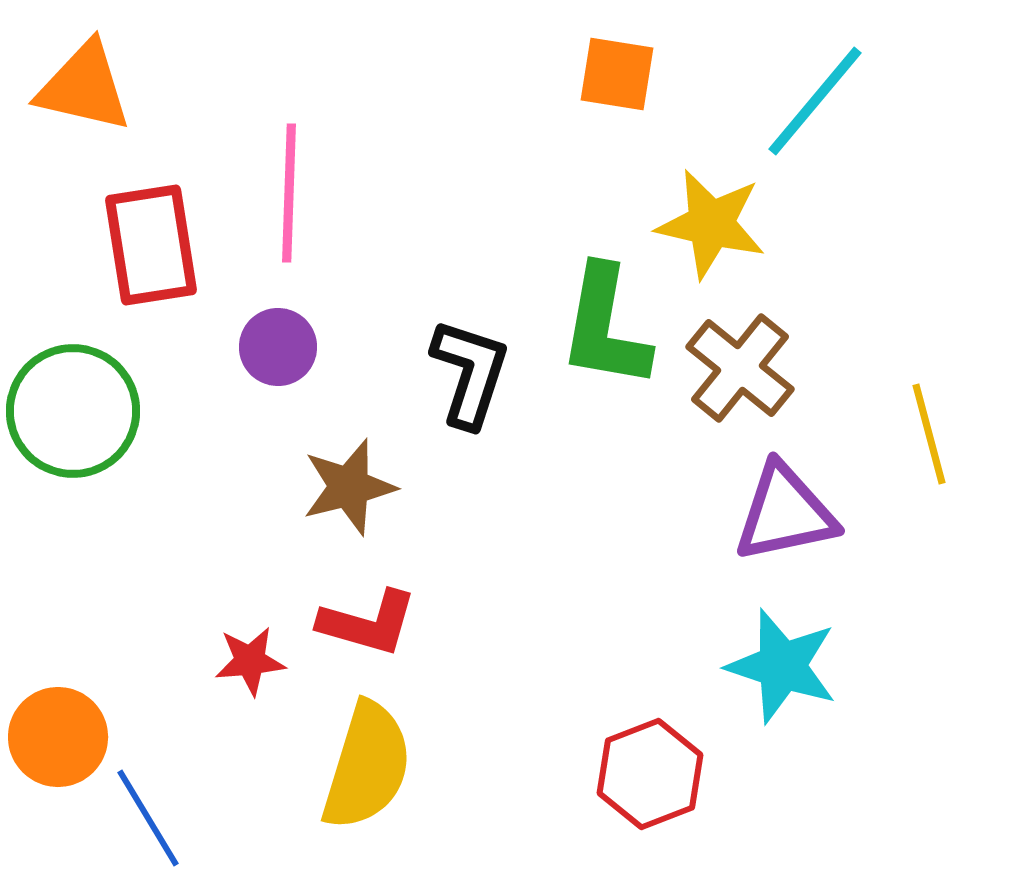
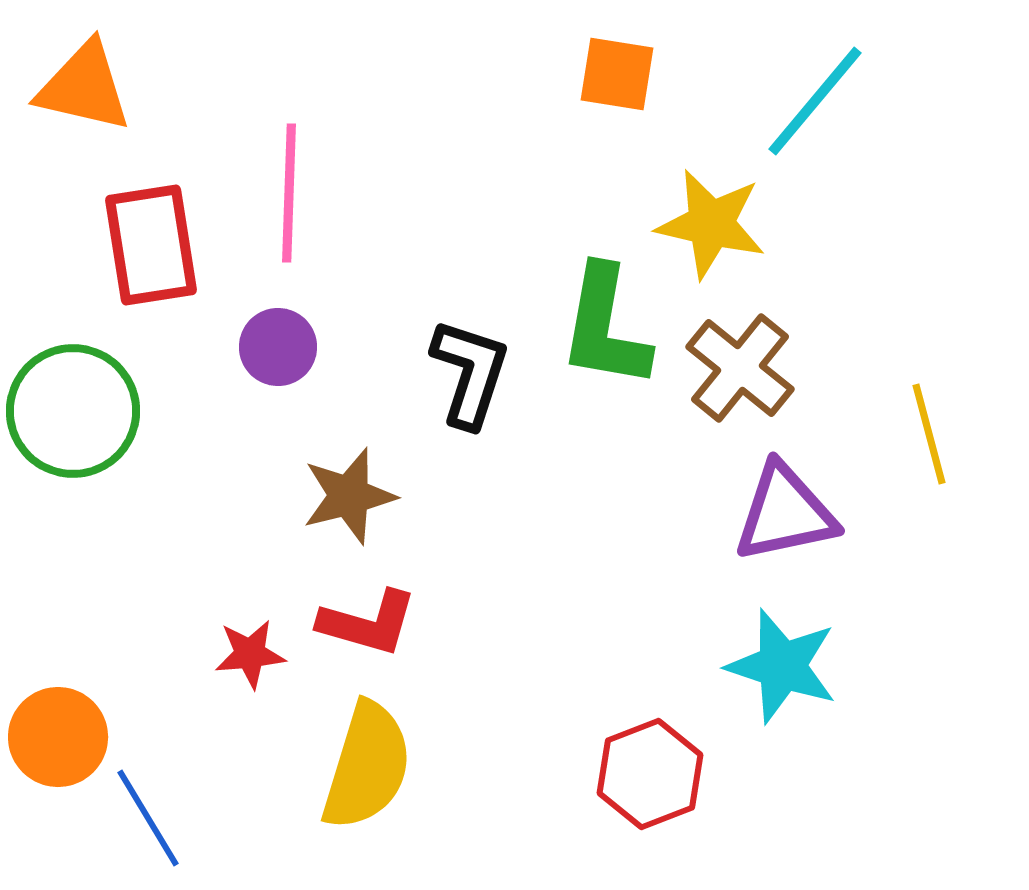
brown star: moved 9 px down
red star: moved 7 px up
